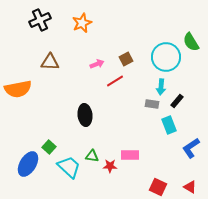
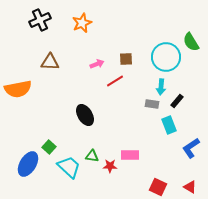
brown square: rotated 24 degrees clockwise
black ellipse: rotated 25 degrees counterclockwise
